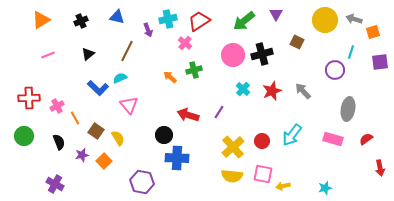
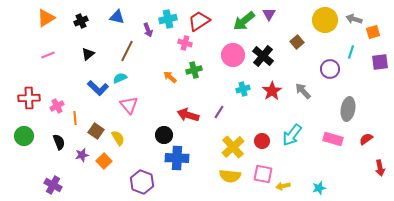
purple triangle at (276, 14): moved 7 px left
orange triangle at (41, 20): moved 5 px right, 2 px up
brown square at (297, 42): rotated 24 degrees clockwise
pink cross at (185, 43): rotated 24 degrees counterclockwise
black cross at (262, 54): moved 1 px right, 2 px down; rotated 35 degrees counterclockwise
purple circle at (335, 70): moved 5 px left, 1 px up
cyan cross at (243, 89): rotated 32 degrees clockwise
red star at (272, 91): rotated 12 degrees counterclockwise
orange line at (75, 118): rotated 24 degrees clockwise
yellow semicircle at (232, 176): moved 2 px left
purple hexagon at (142, 182): rotated 10 degrees clockwise
purple cross at (55, 184): moved 2 px left, 1 px down
cyan star at (325, 188): moved 6 px left
